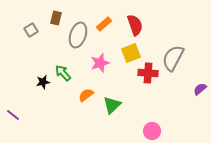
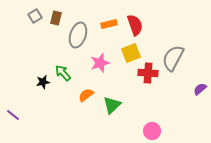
orange rectangle: moved 5 px right; rotated 28 degrees clockwise
gray square: moved 4 px right, 14 px up
